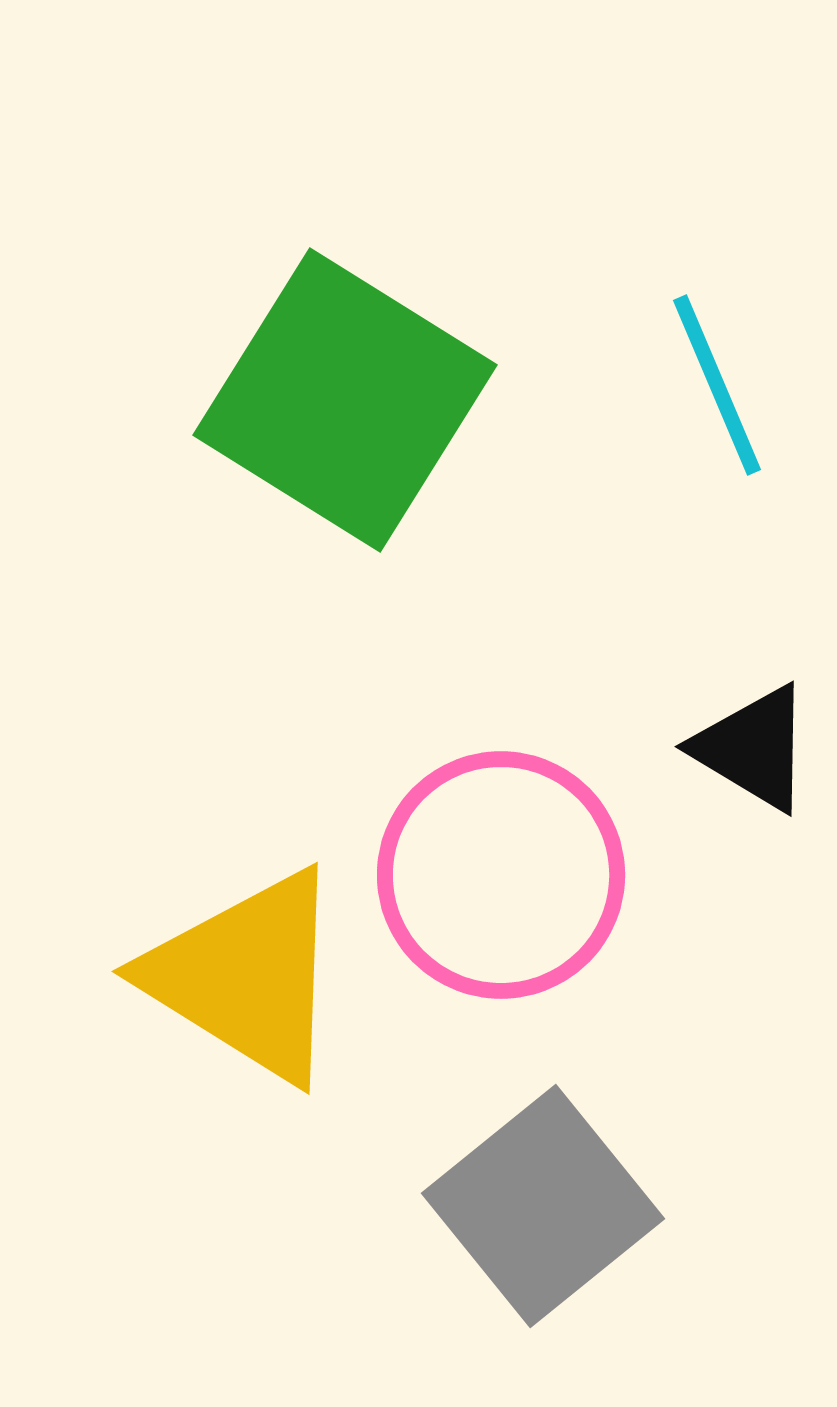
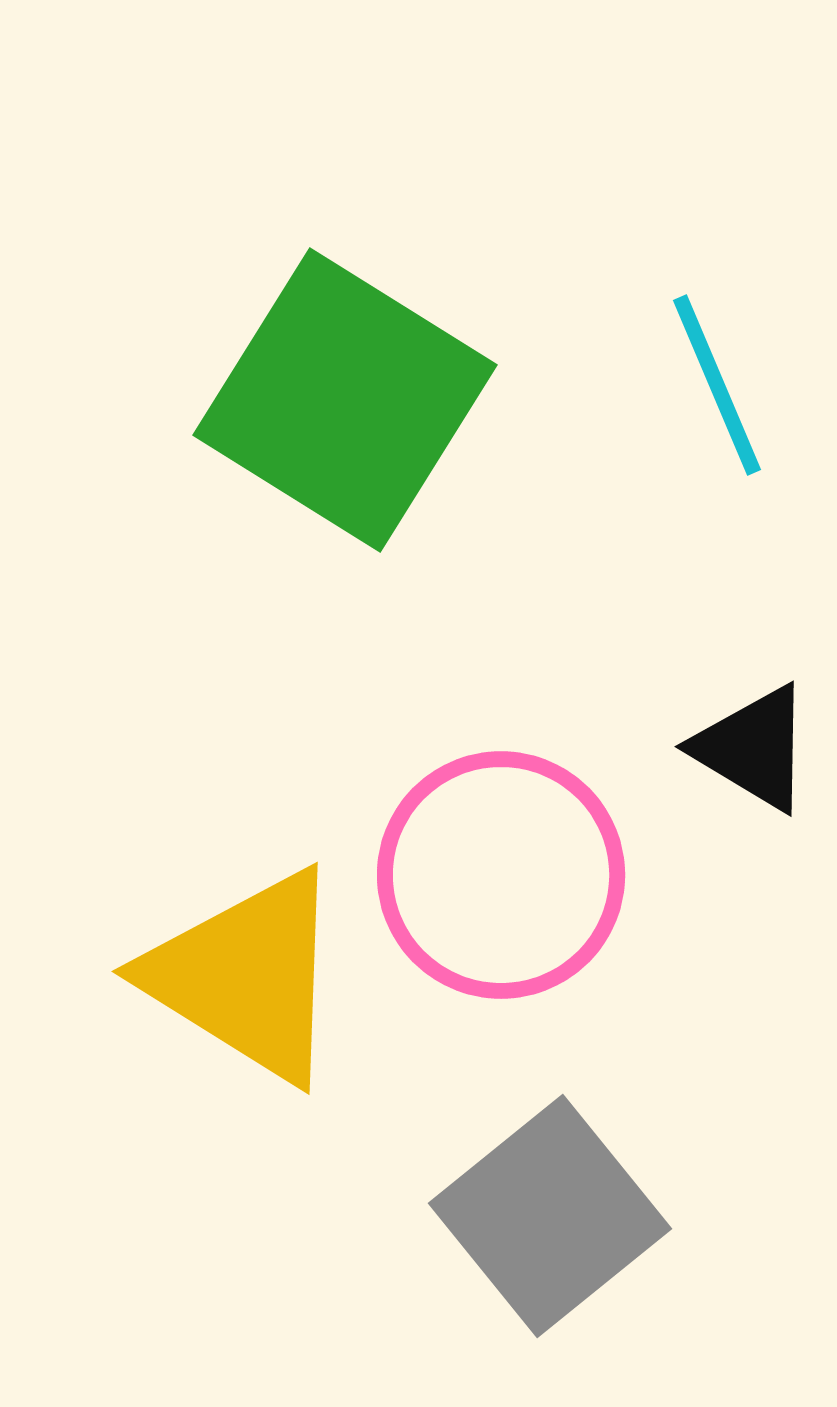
gray square: moved 7 px right, 10 px down
